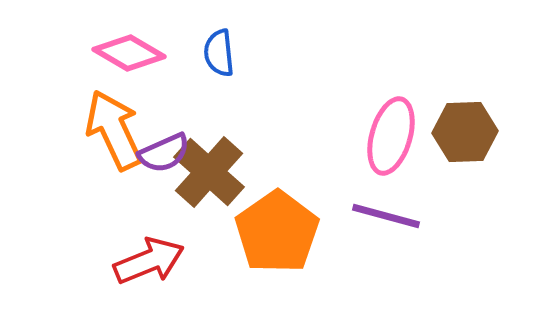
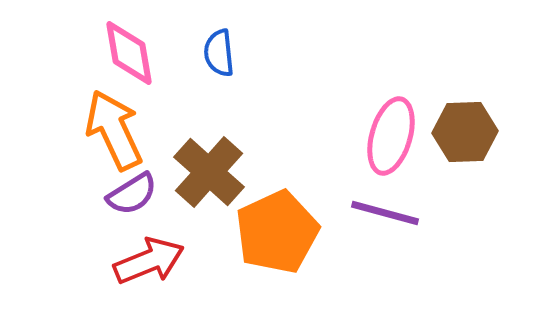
pink diamond: rotated 50 degrees clockwise
purple semicircle: moved 32 px left, 41 px down; rotated 8 degrees counterclockwise
purple line: moved 1 px left, 3 px up
orange pentagon: rotated 10 degrees clockwise
